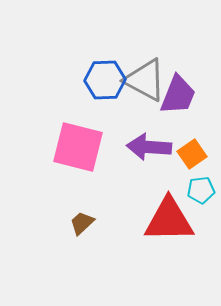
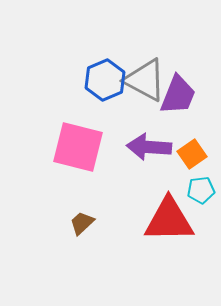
blue hexagon: rotated 21 degrees counterclockwise
